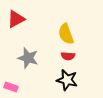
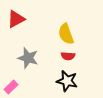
black star: moved 1 px down
pink rectangle: rotated 64 degrees counterclockwise
